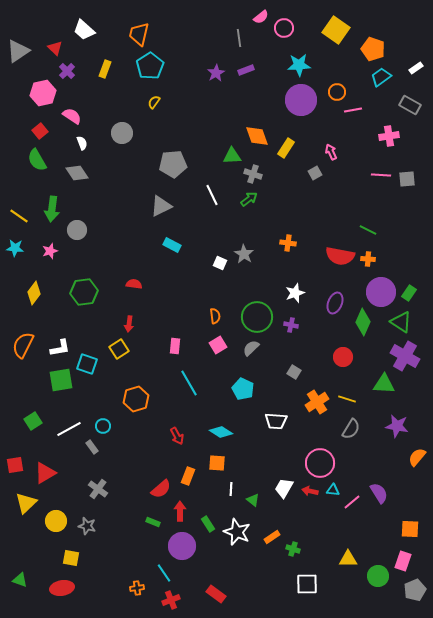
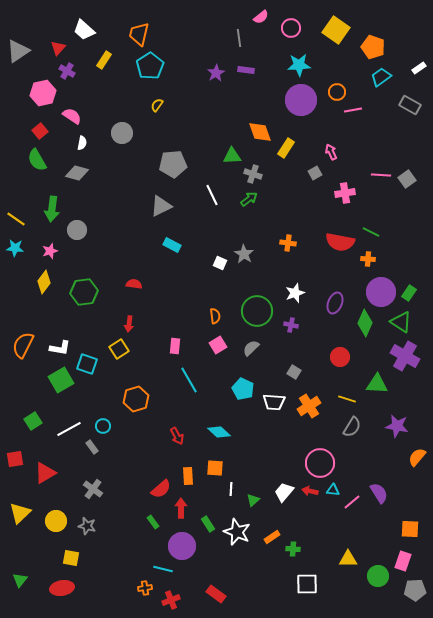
pink circle at (284, 28): moved 7 px right
red triangle at (55, 48): moved 3 px right; rotated 28 degrees clockwise
orange pentagon at (373, 49): moved 2 px up
white rectangle at (416, 68): moved 3 px right
yellow rectangle at (105, 69): moved 1 px left, 9 px up; rotated 12 degrees clockwise
purple rectangle at (246, 70): rotated 28 degrees clockwise
purple cross at (67, 71): rotated 14 degrees counterclockwise
yellow semicircle at (154, 102): moved 3 px right, 3 px down
orange diamond at (257, 136): moved 3 px right, 4 px up
pink cross at (389, 136): moved 44 px left, 57 px down
white semicircle at (82, 143): rotated 32 degrees clockwise
gray diamond at (77, 173): rotated 40 degrees counterclockwise
gray square at (407, 179): rotated 30 degrees counterclockwise
yellow line at (19, 216): moved 3 px left, 3 px down
green line at (368, 230): moved 3 px right, 2 px down
red semicircle at (340, 256): moved 14 px up
yellow diamond at (34, 293): moved 10 px right, 11 px up
green circle at (257, 317): moved 6 px up
green diamond at (363, 322): moved 2 px right, 1 px down
white L-shape at (60, 348): rotated 20 degrees clockwise
red circle at (343, 357): moved 3 px left
green square at (61, 380): rotated 20 degrees counterclockwise
cyan line at (189, 383): moved 3 px up
green triangle at (384, 384): moved 7 px left
orange cross at (317, 402): moved 8 px left, 4 px down
white trapezoid at (276, 421): moved 2 px left, 19 px up
gray semicircle at (351, 429): moved 1 px right, 2 px up
cyan diamond at (221, 432): moved 2 px left; rotated 10 degrees clockwise
orange square at (217, 463): moved 2 px left, 5 px down
red square at (15, 465): moved 6 px up
orange rectangle at (188, 476): rotated 24 degrees counterclockwise
white trapezoid at (284, 488): moved 4 px down; rotated 10 degrees clockwise
gray cross at (98, 489): moved 5 px left
green triangle at (253, 500): rotated 40 degrees clockwise
yellow triangle at (26, 503): moved 6 px left, 10 px down
red arrow at (180, 511): moved 1 px right, 3 px up
green rectangle at (153, 522): rotated 32 degrees clockwise
green cross at (293, 549): rotated 16 degrees counterclockwise
cyan line at (164, 573): moved 1 px left, 4 px up; rotated 42 degrees counterclockwise
green triangle at (20, 580): rotated 49 degrees clockwise
orange cross at (137, 588): moved 8 px right
gray pentagon at (415, 590): rotated 20 degrees clockwise
